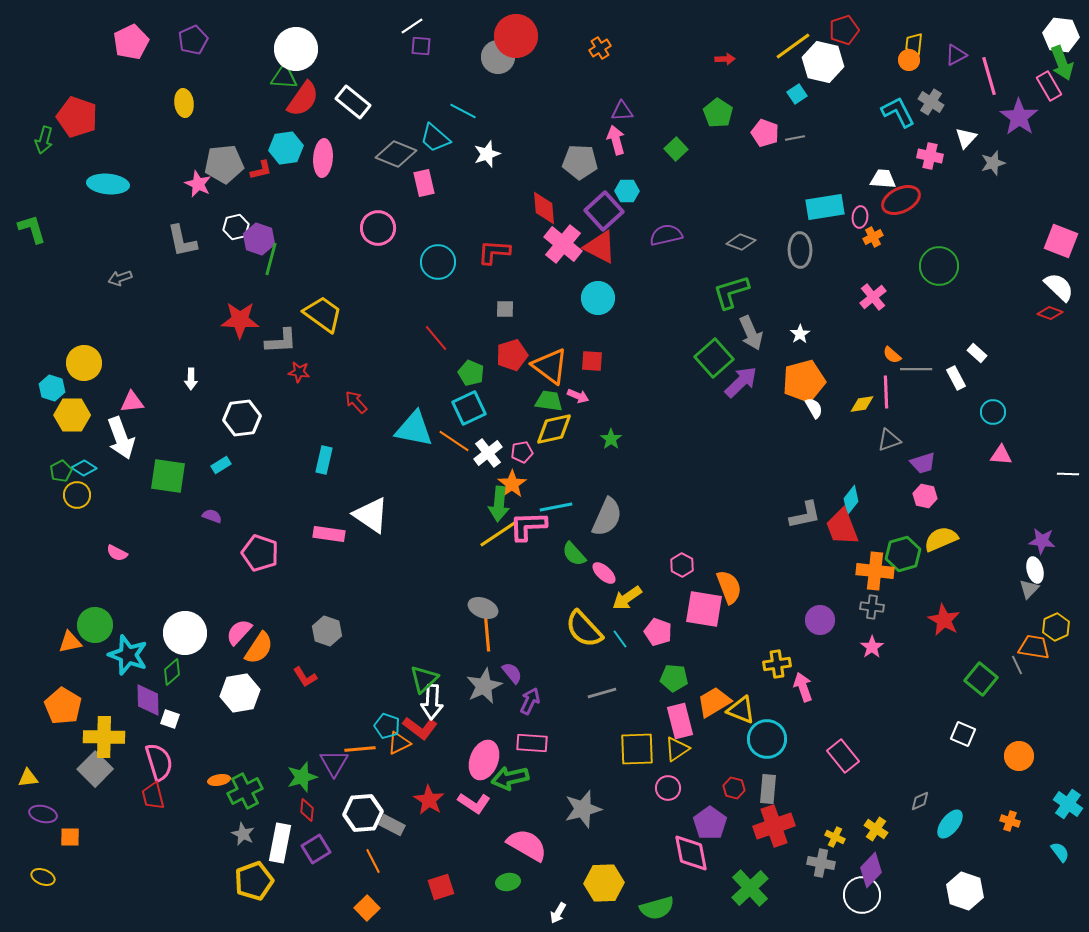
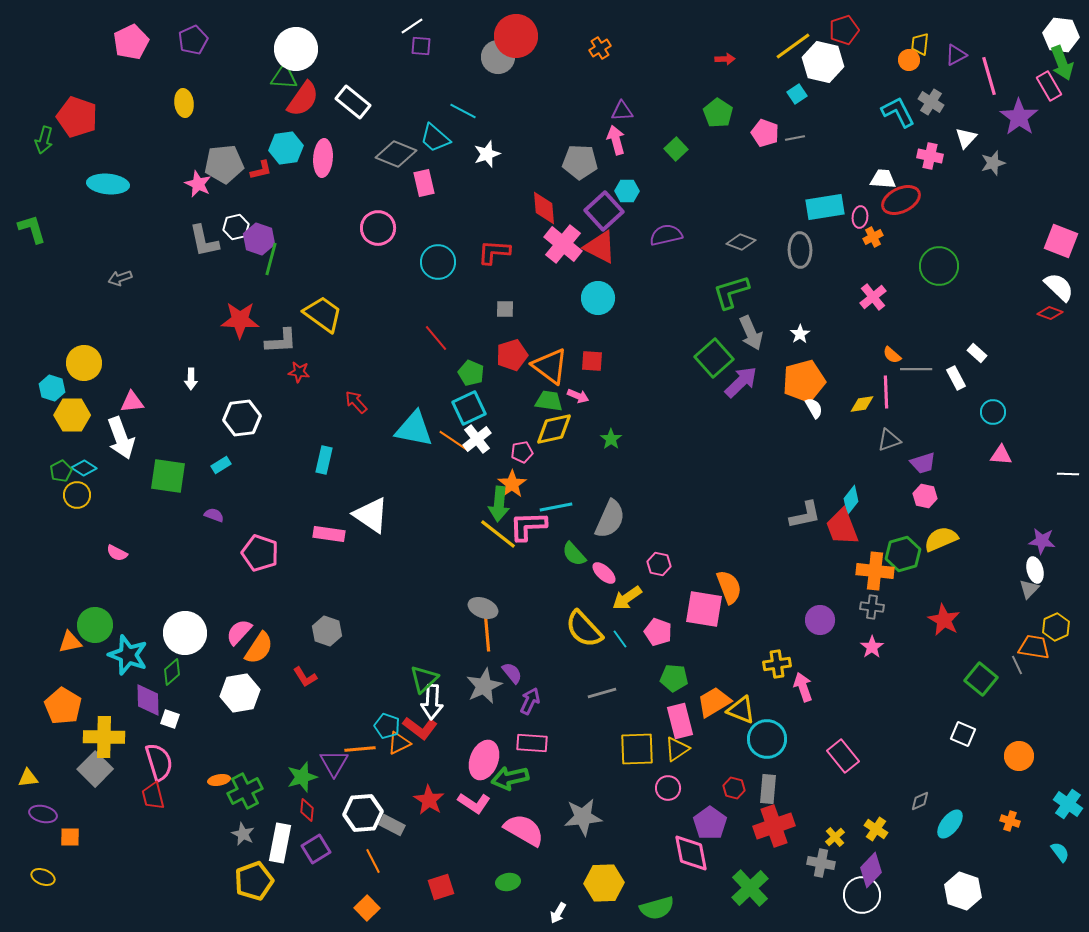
yellow trapezoid at (914, 44): moved 6 px right
gray L-shape at (182, 241): moved 22 px right
white cross at (488, 453): moved 11 px left, 14 px up
purple semicircle at (212, 516): moved 2 px right, 1 px up
gray semicircle at (607, 517): moved 3 px right, 2 px down
yellow line at (498, 534): rotated 72 degrees clockwise
pink hexagon at (682, 565): moved 23 px left, 1 px up; rotated 15 degrees counterclockwise
gray star at (583, 809): moved 8 px down; rotated 9 degrees clockwise
yellow cross at (835, 837): rotated 24 degrees clockwise
pink semicircle at (527, 845): moved 3 px left, 15 px up
white hexagon at (965, 891): moved 2 px left
